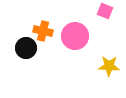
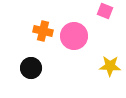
pink circle: moved 1 px left
black circle: moved 5 px right, 20 px down
yellow star: moved 1 px right
